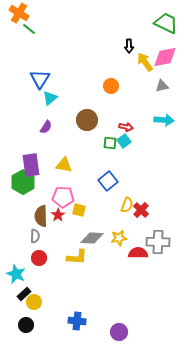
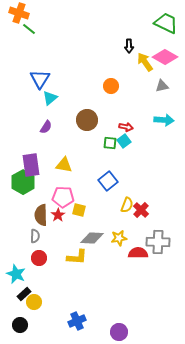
orange cross: rotated 12 degrees counterclockwise
pink diamond: rotated 40 degrees clockwise
brown semicircle: moved 1 px up
blue cross: rotated 30 degrees counterclockwise
black circle: moved 6 px left
